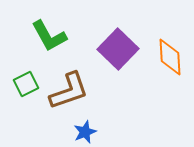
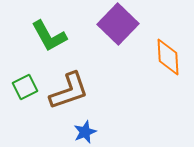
purple square: moved 25 px up
orange diamond: moved 2 px left
green square: moved 1 px left, 3 px down
